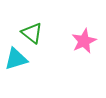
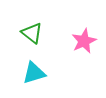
cyan triangle: moved 18 px right, 14 px down
